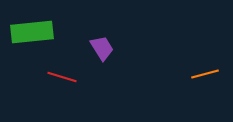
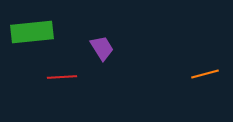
red line: rotated 20 degrees counterclockwise
